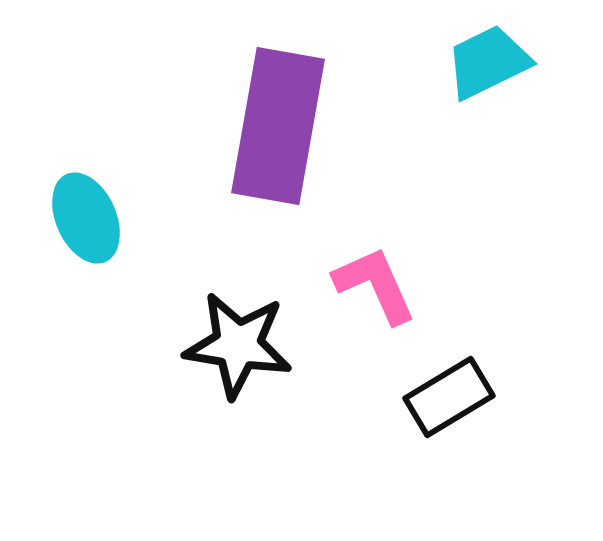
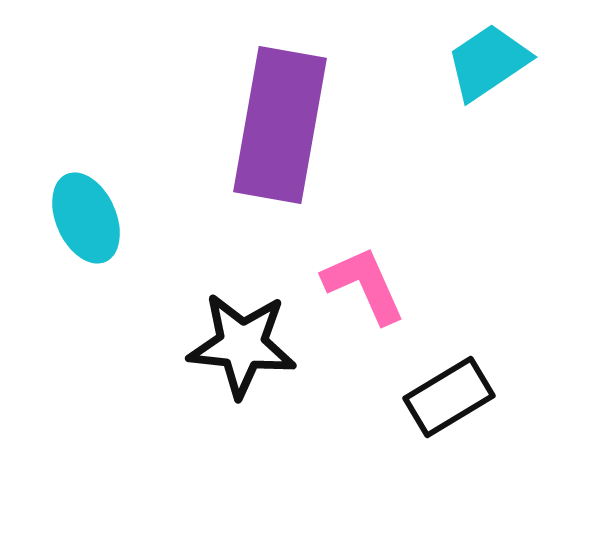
cyan trapezoid: rotated 8 degrees counterclockwise
purple rectangle: moved 2 px right, 1 px up
pink L-shape: moved 11 px left
black star: moved 4 px right; rotated 3 degrees counterclockwise
